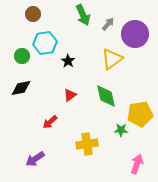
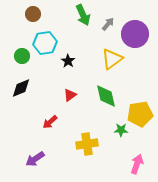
black diamond: rotated 10 degrees counterclockwise
